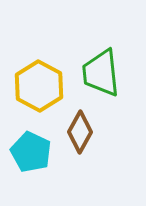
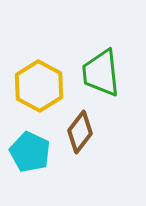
brown diamond: rotated 9 degrees clockwise
cyan pentagon: moved 1 px left
